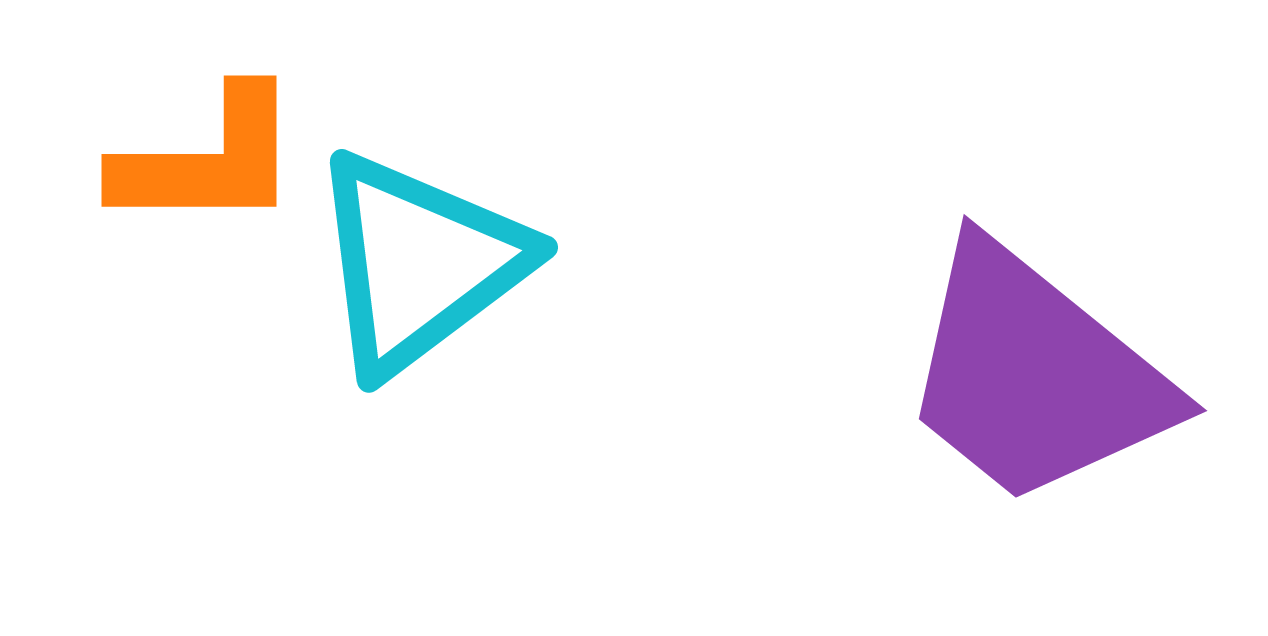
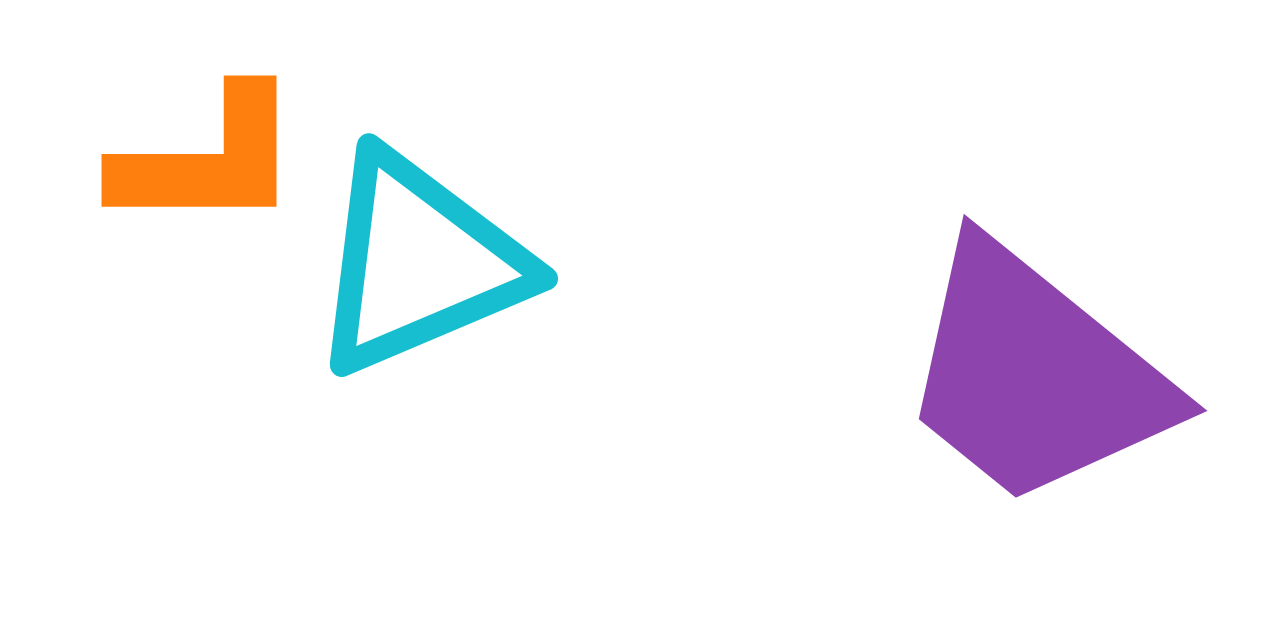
cyan triangle: rotated 14 degrees clockwise
